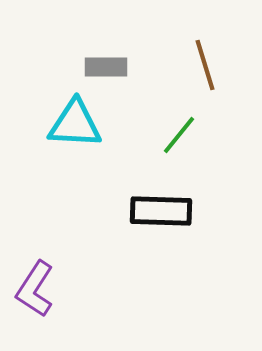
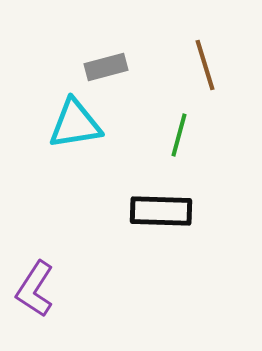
gray rectangle: rotated 15 degrees counterclockwise
cyan triangle: rotated 12 degrees counterclockwise
green line: rotated 24 degrees counterclockwise
